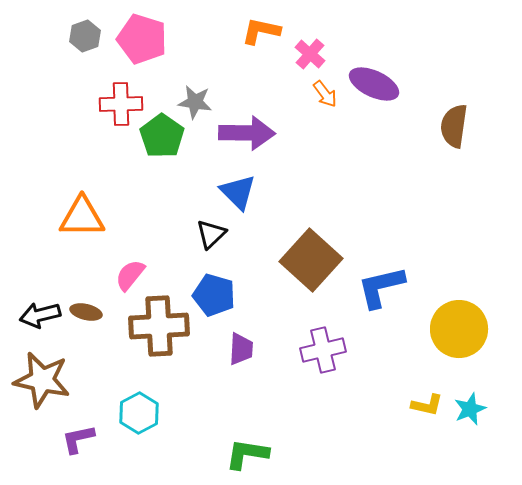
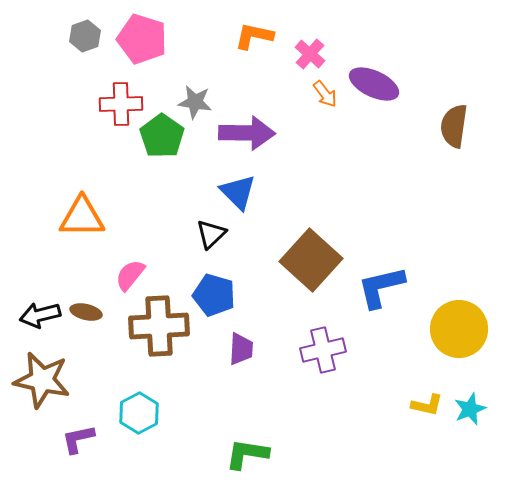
orange L-shape: moved 7 px left, 5 px down
